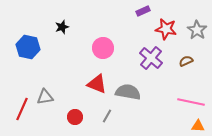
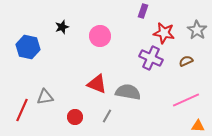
purple rectangle: rotated 48 degrees counterclockwise
red star: moved 2 px left, 4 px down
pink circle: moved 3 px left, 12 px up
purple cross: rotated 15 degrees counterclockwise
pink line: moved 5 px left, 2 px up; rotated 36 degrees counterclockwise
red line: moved 1 px down
